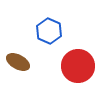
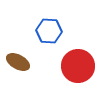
blue hexagon: rotated 20 degrees counterclockwise
